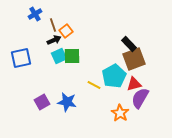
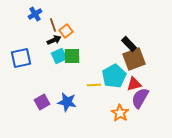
yellow line: rotated 32 degrees counterclockwise
